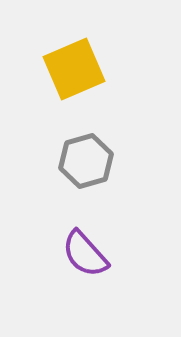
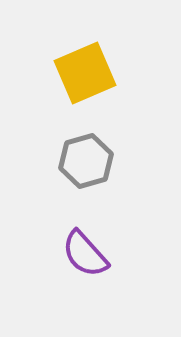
yellow square: moved 11 px right, 4 px down
